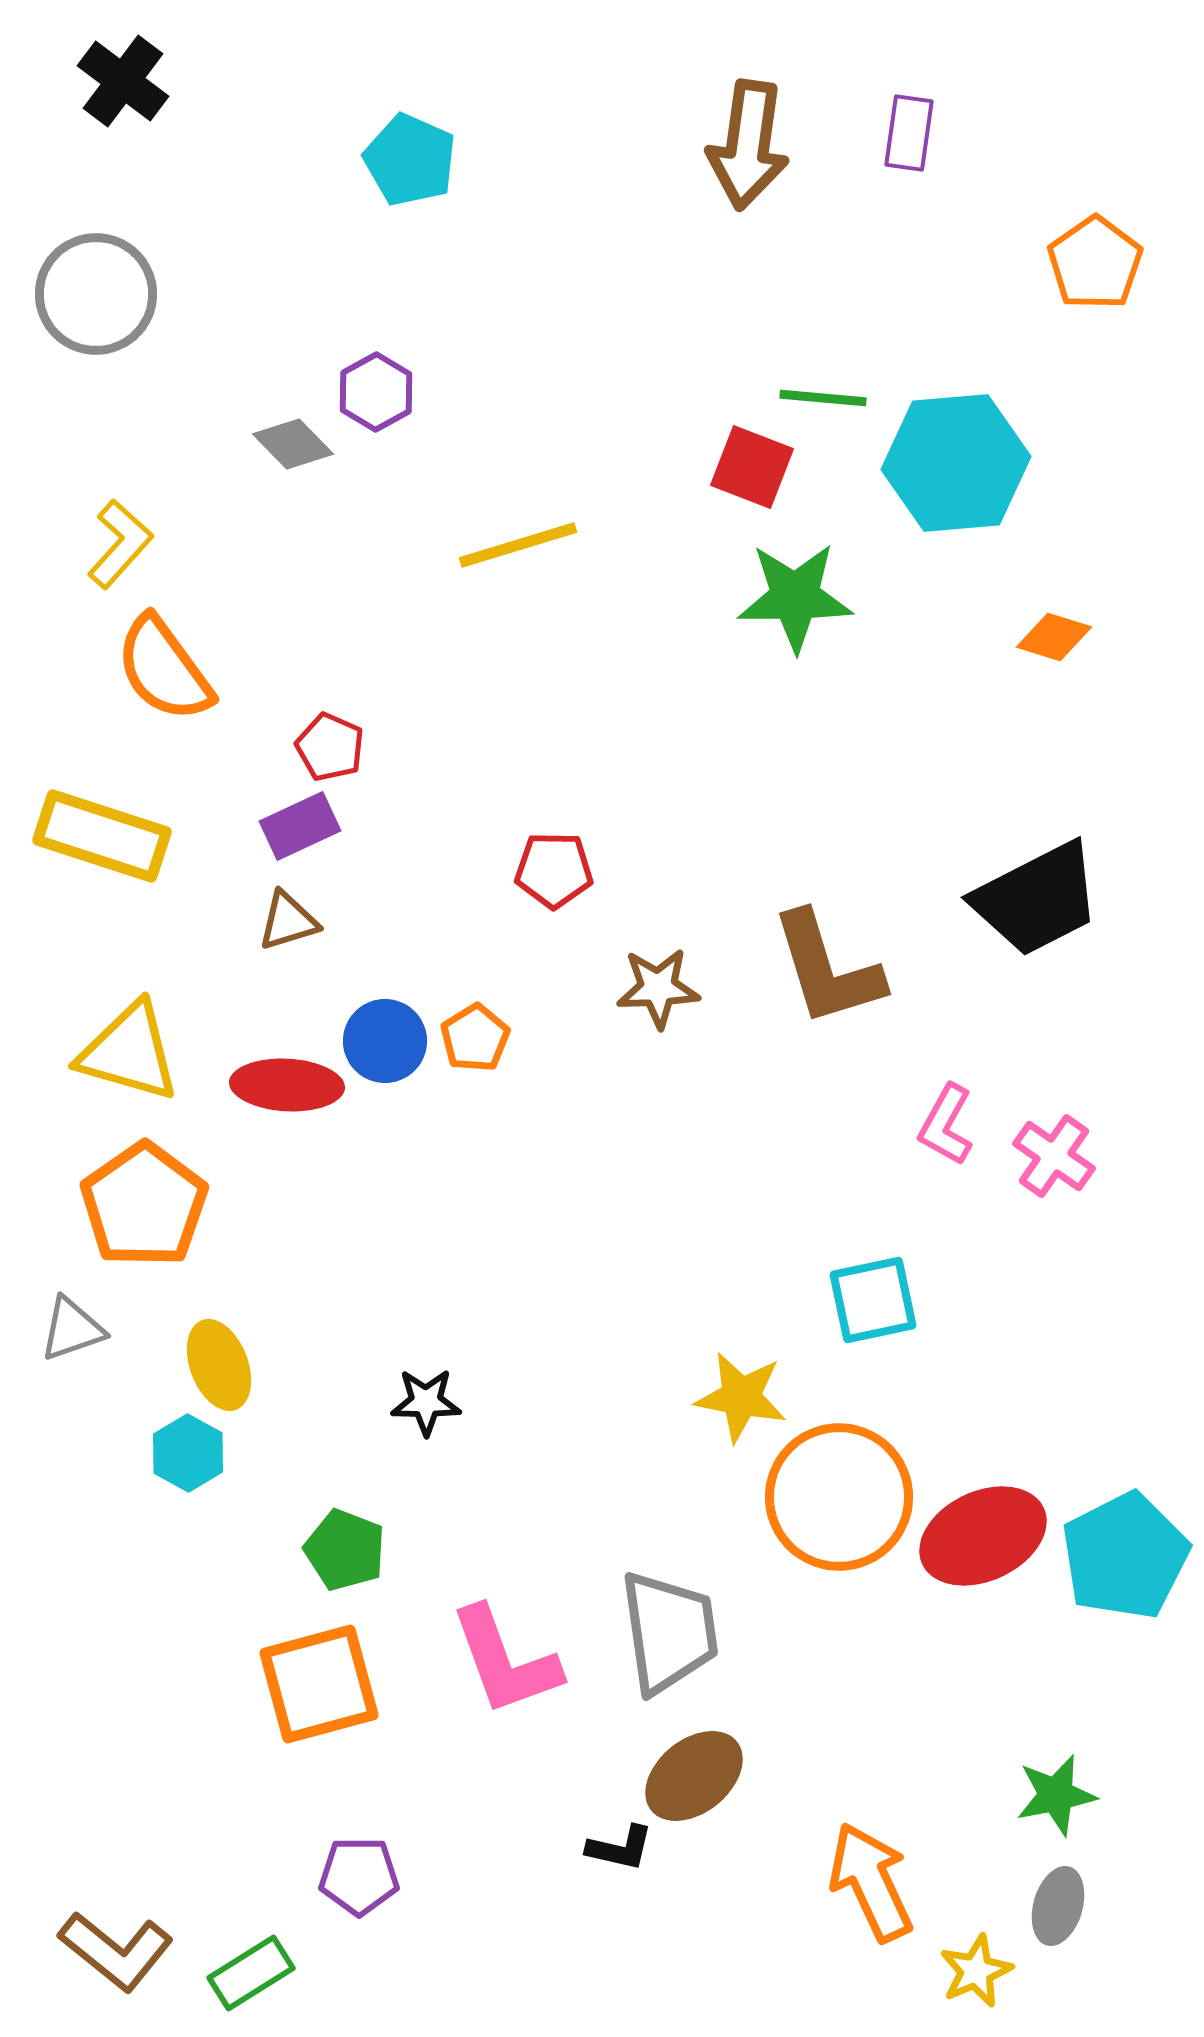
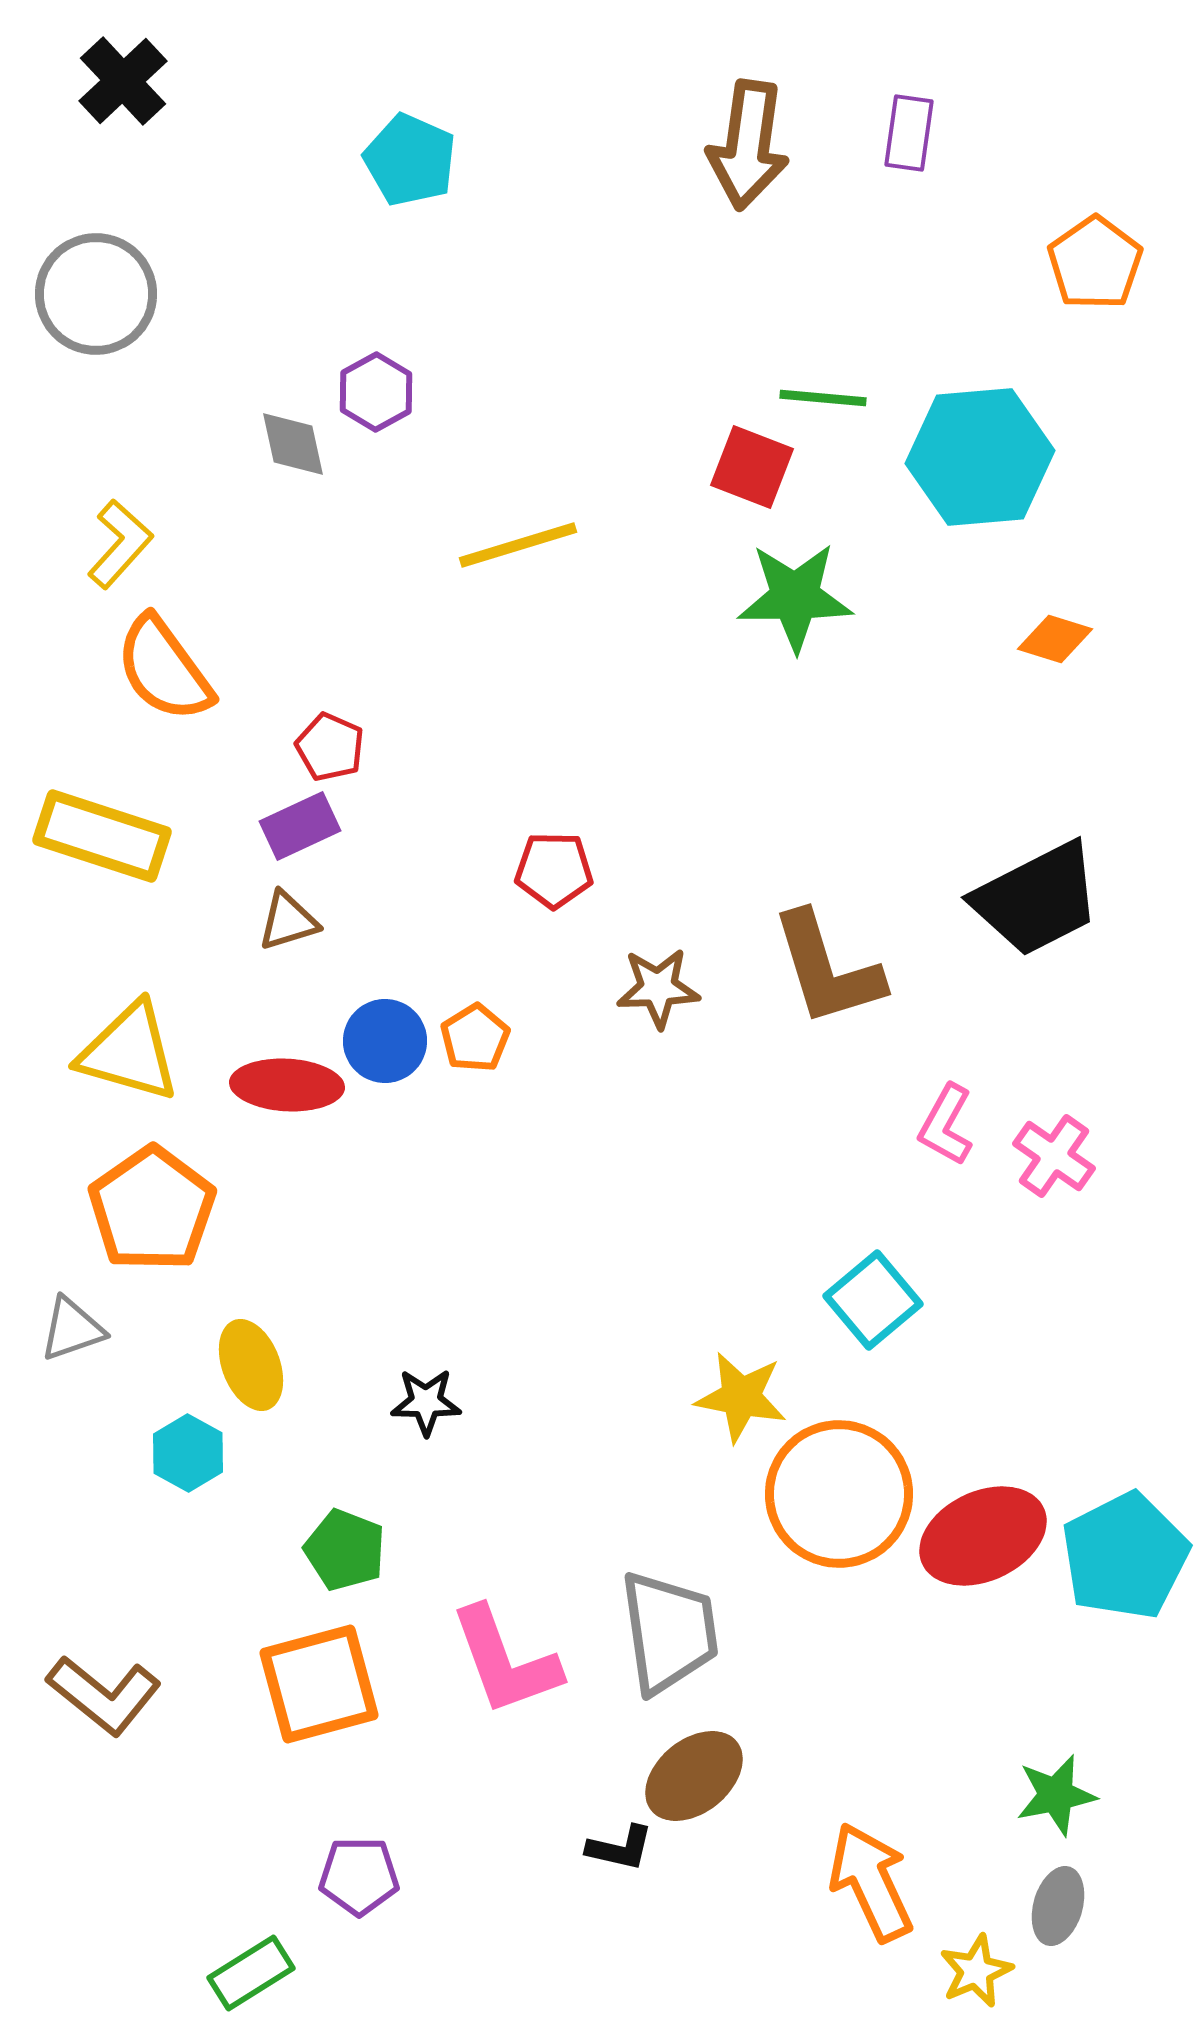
black cross at (123, 81): rotated 10 degrees clockwise
gray diamond at (293, 444): rotated 32 degrees clockwise
cyan hexagon at (956, 463): moved 24 px right, 6 px up
orange diamond at (1054, 637): moved 1 px right, 2 px down
orange pentagon at (144, 1205): moved 8 px right, 4 px down
cyan square at (873, 1300): rotated 28 degrees counterclockwise
yellow ellipse at (219, 1365): moved 32 px right
orange circle at (839, 1497): moved 3 px up
brown L-shape at (116, 1951): moved 12 px left, 256 px up
